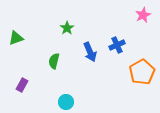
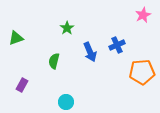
orange pentagon: rotated 25 degrees clockwise
